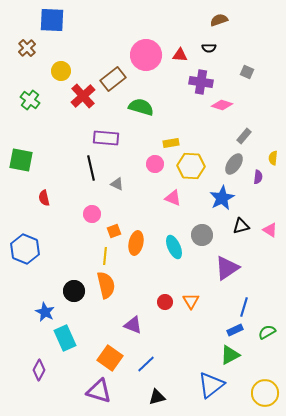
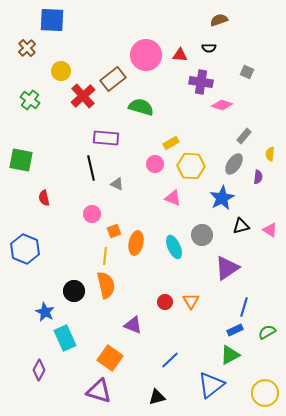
yellow rectangle at (171, 143): rotated 21 degrees counterclockwise
yellow semicircle at (273, 158): moved 3 px left, 4 px up
blue line at (146, 364): moved 24 px right, 4 px up
